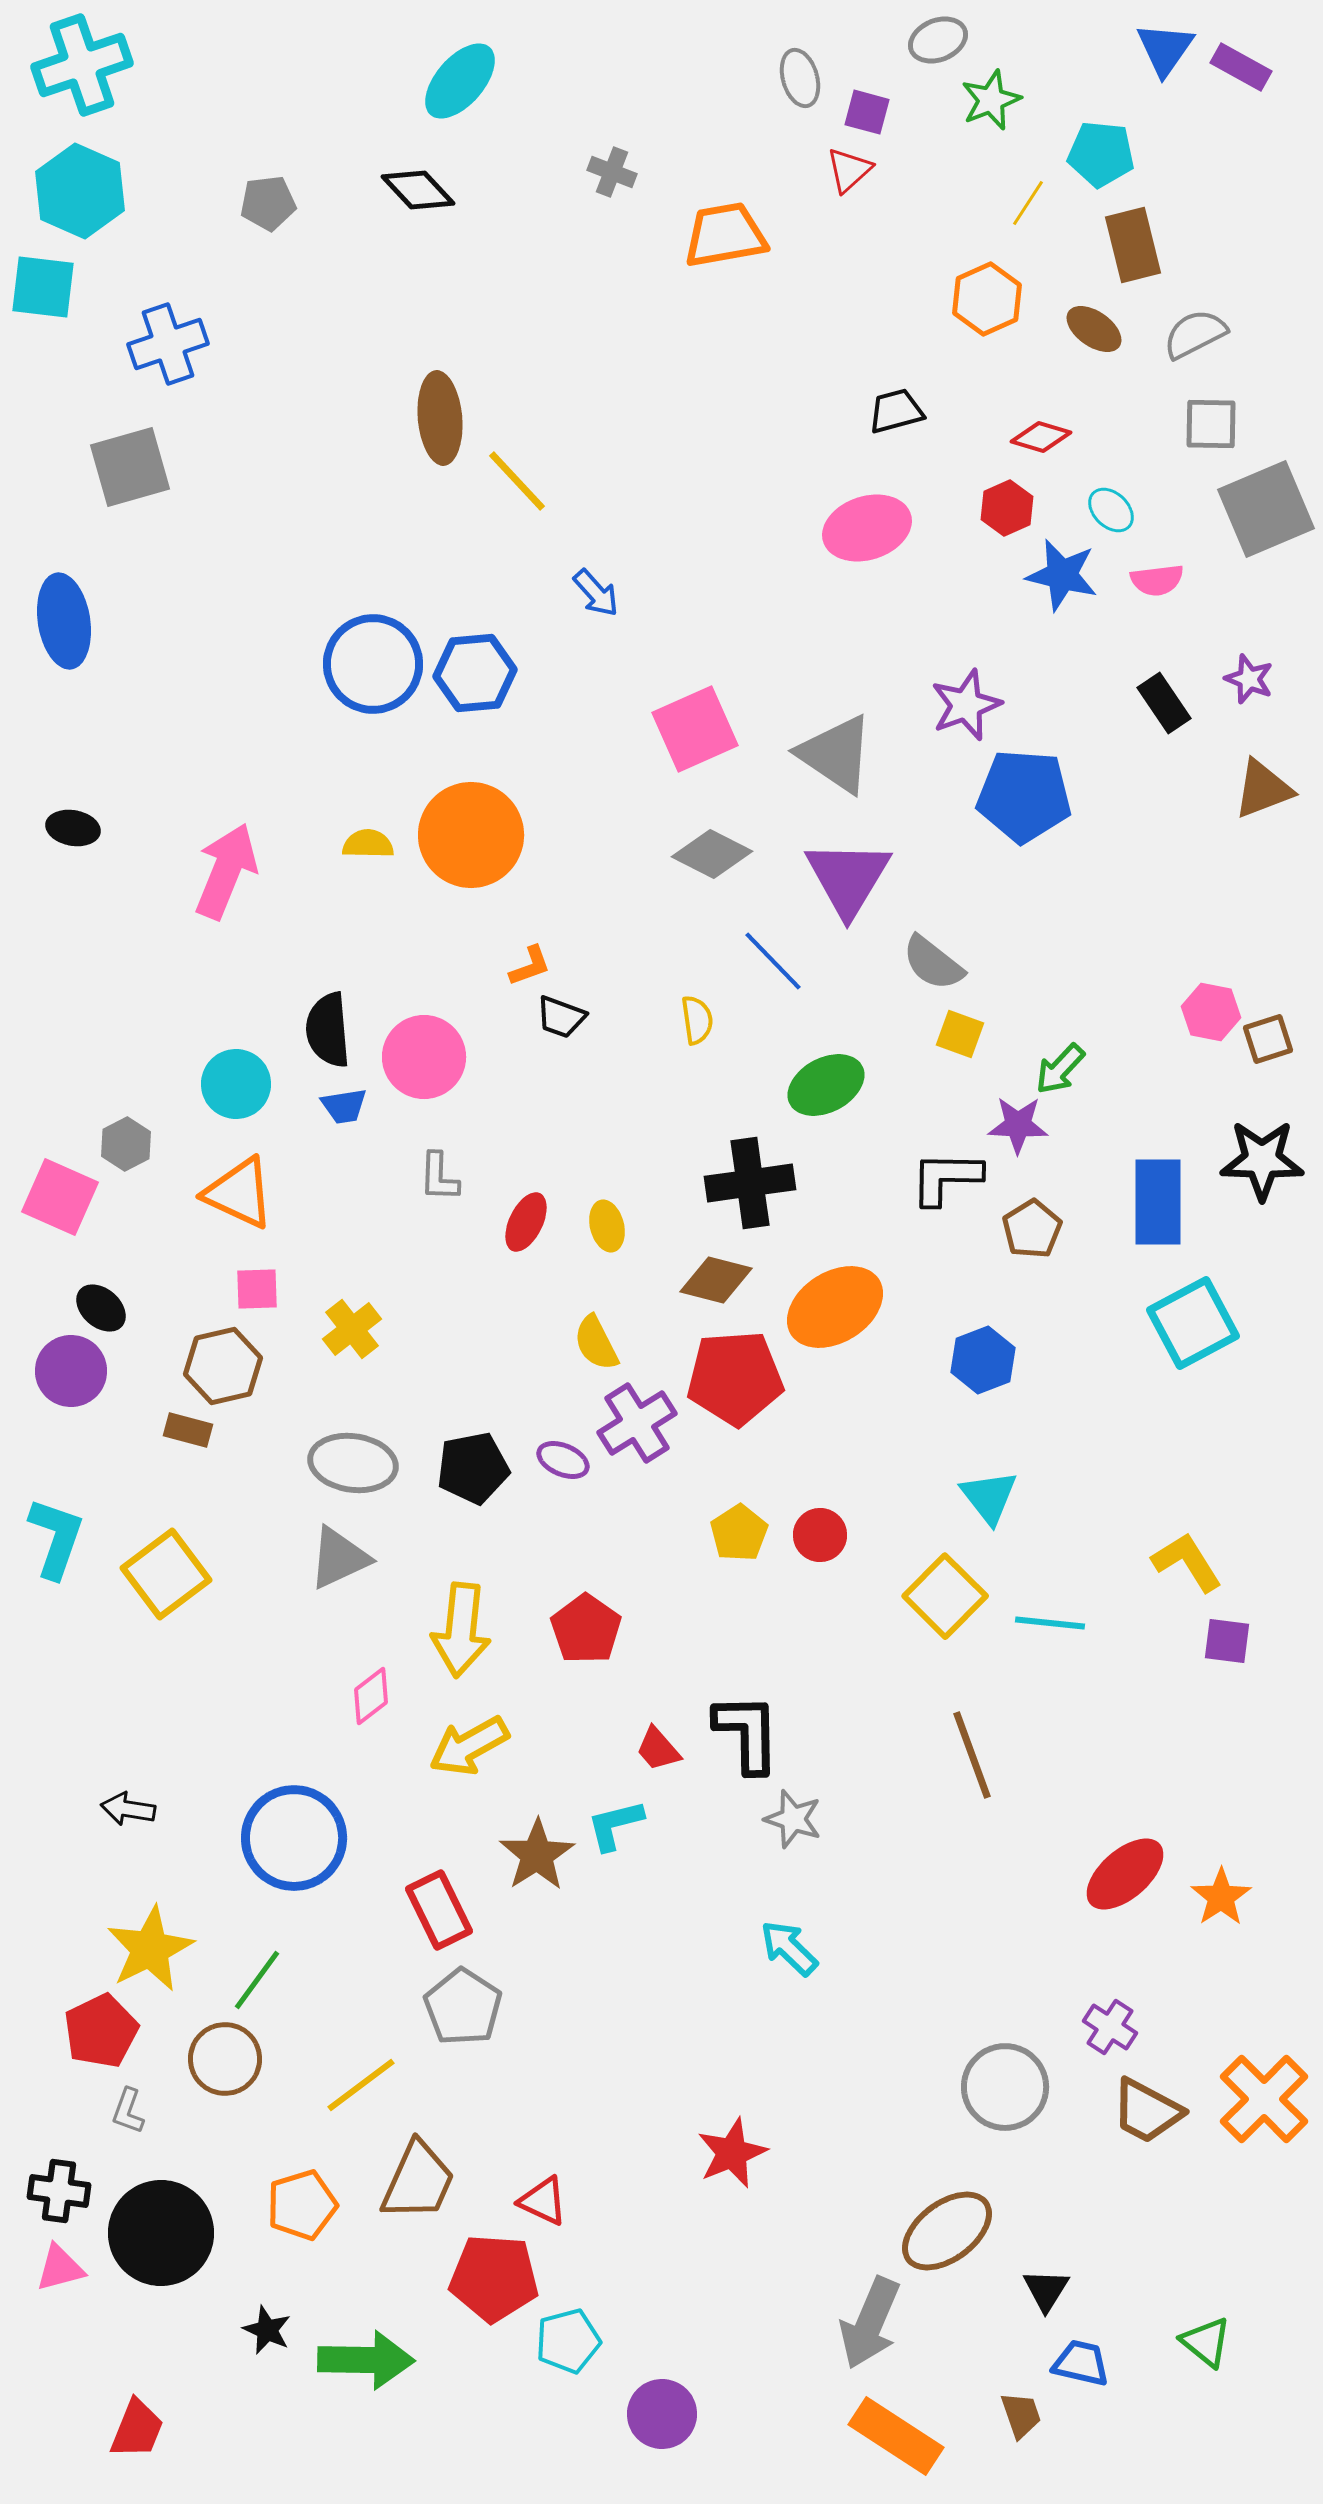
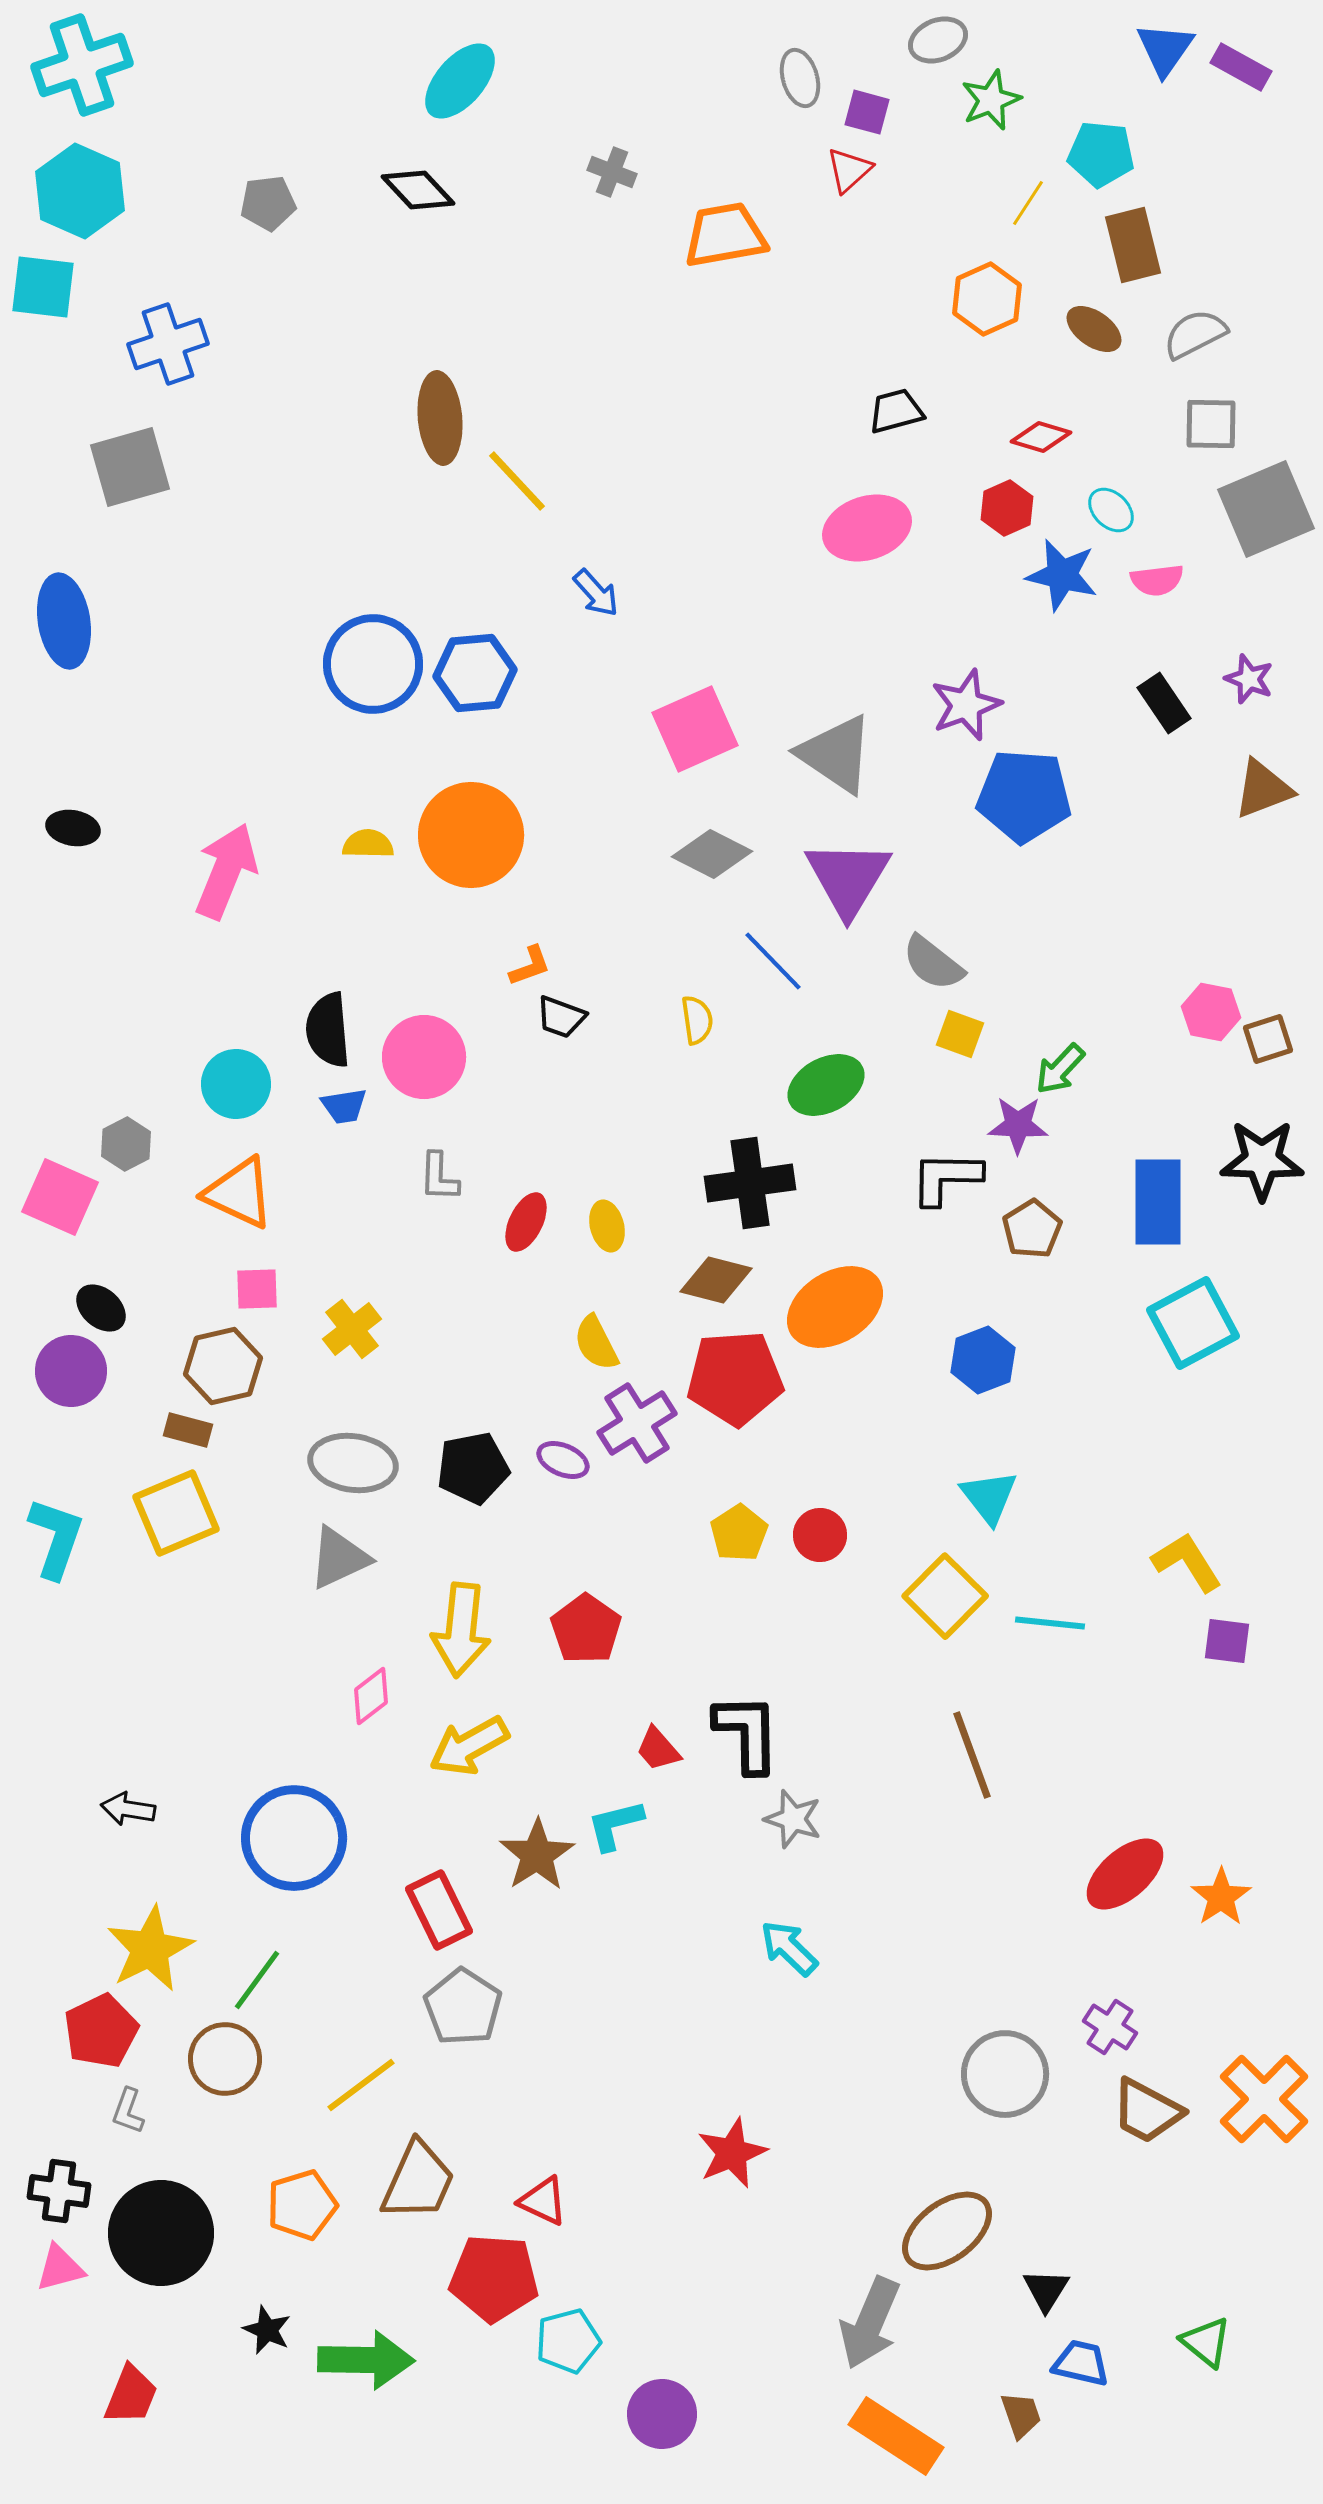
yellow square at (166, 1574): moved 10 px right, 61 px up; rotated 14 degrees clockwise
gray circle at (1005, 2087): moved 13 px up
red trapezoid at (137, 2429): moved 6 px left, 34 px up
